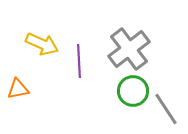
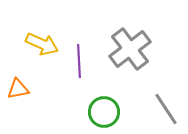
gray cross: moved 1 px right
green circle: moved 29 px left, 21 px down
